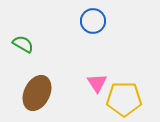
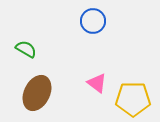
green semicircle: moved 3 px right, 5 px down
pink triangle: rotated 20 degrees counterclockwise
yellow pentagon: moved 9 px right
